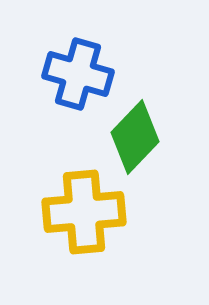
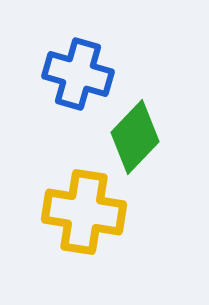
yellow cross: rotated 14 degrees clockwise
